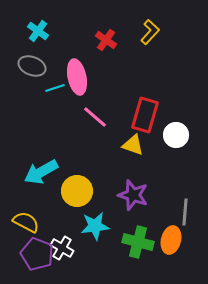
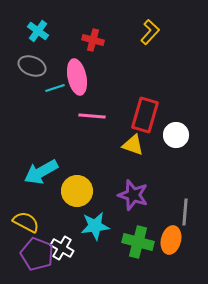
red cross: moved 13 px left; rotated 20 degrees counterclockwise
pink line: moved 3 px left, 1 px up; rotated 36 degrees counterclockwise
